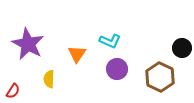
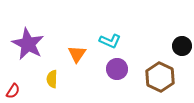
black circle: moved 2 px up
yellow semicircle: moved 3 px right
